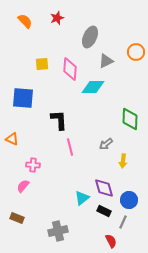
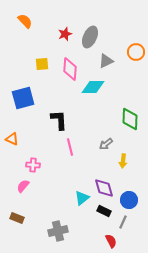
red star: moved 8 px right, 16 px down
blue square: rotated 20 degrees counterclockwise
